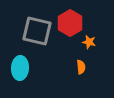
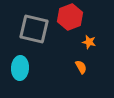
red hexagon: moved 6 px up; rotated 10 degrees clockwise
gray square: moved 3 px left, 2 px up
orange semicircle: rotated 24 degrees counterclockwise
